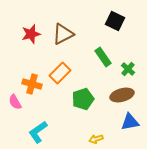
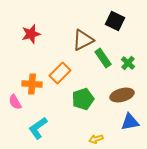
brown triangle: moved 20 px right, 6 px down
green rectangle: moved 1 px down
green cross: moved 6 px up
orange cross: rotated 12 degrees counterclockwise
cyan L-shape: moved 4 px up
